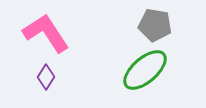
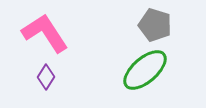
gray pentagon: rotated 8 degrees clockwise
pink L-shape: moved 1 px left
